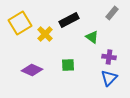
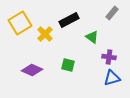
green square: rotated 16 degrees clockwise
blue triangle: moved 3 px right; rotated 30 degrees clockwise
